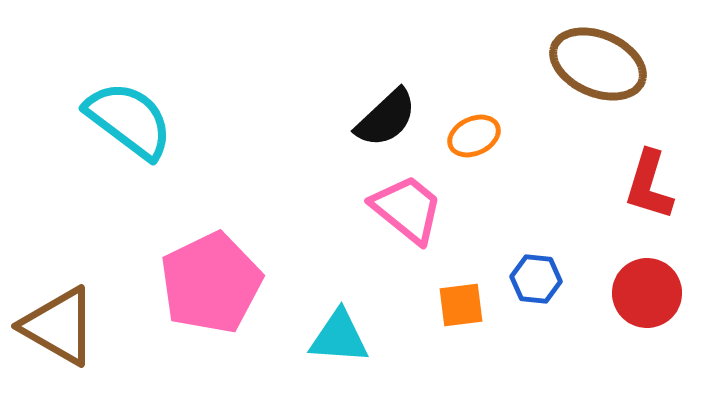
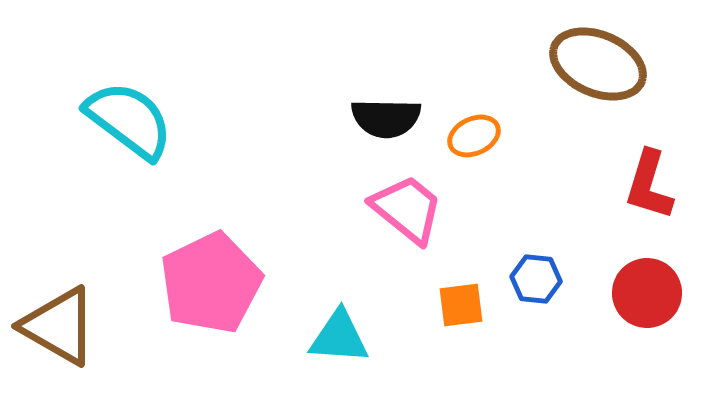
black semicircle: rotated 44 degrees clockwise
